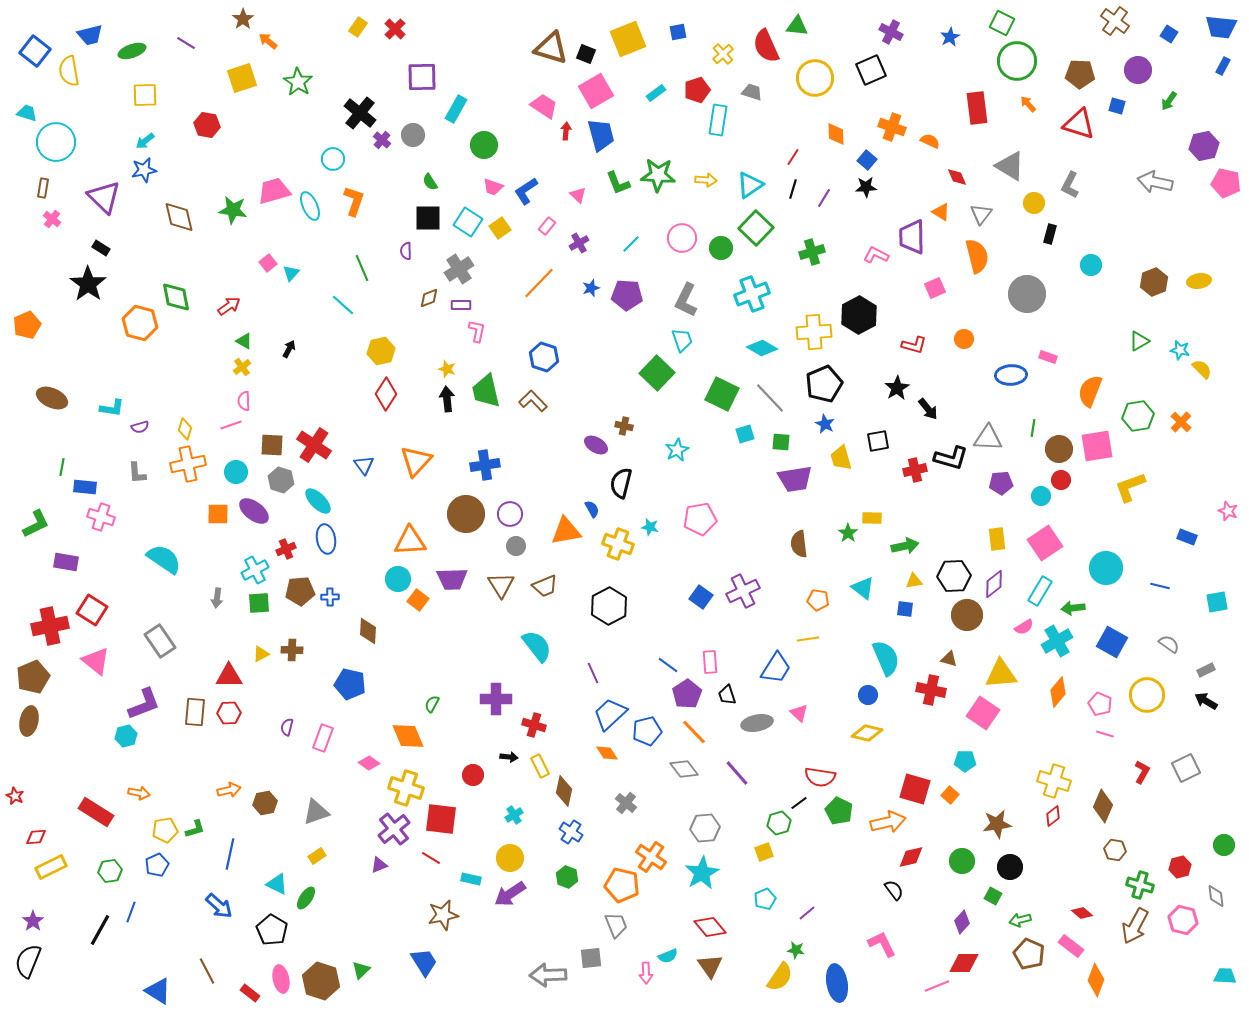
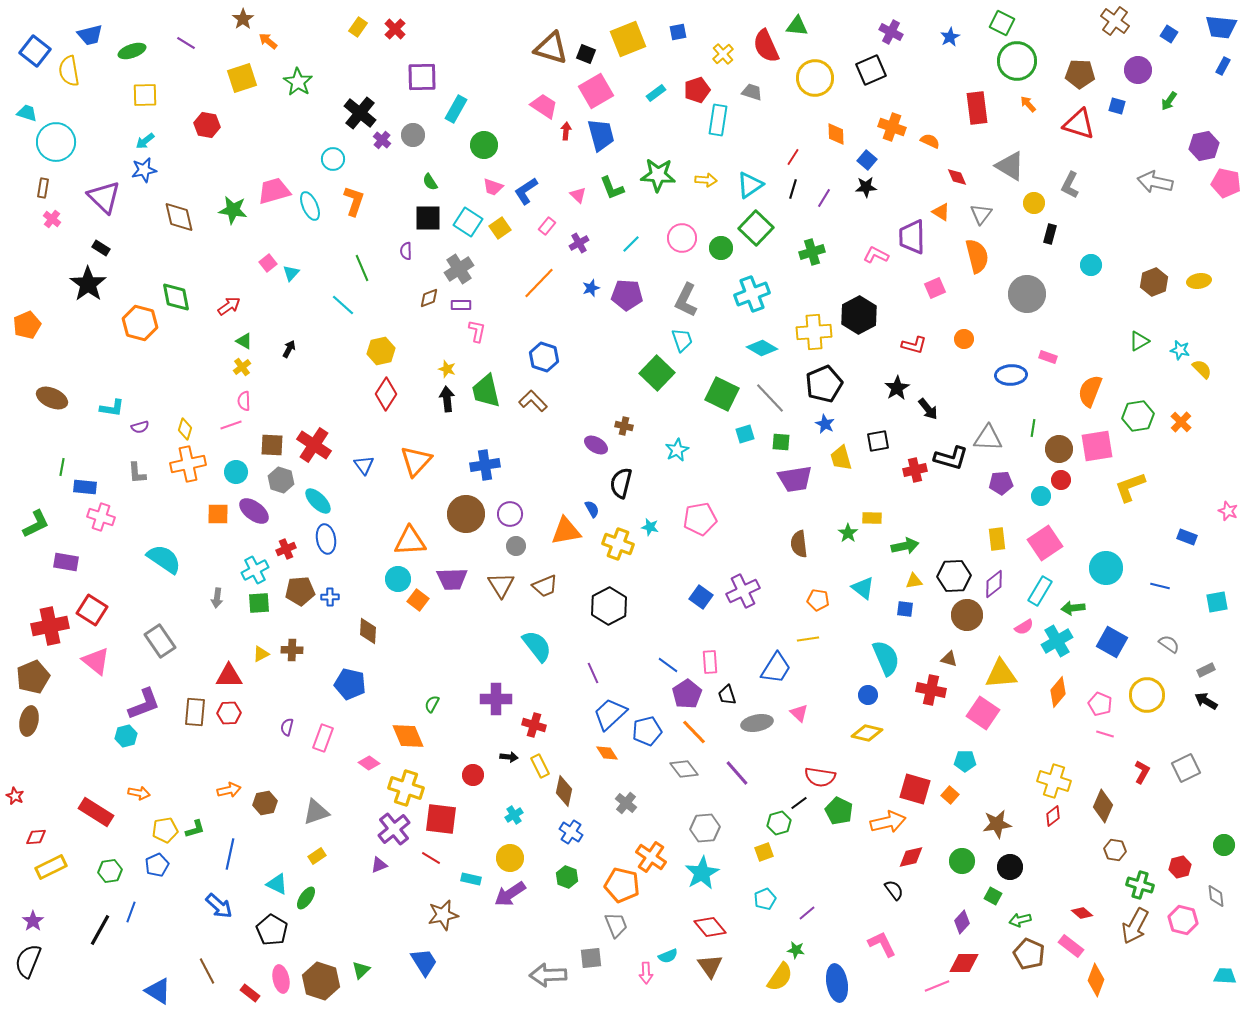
green L-shape at (618, 183): moved 6 px left, 5 px down
